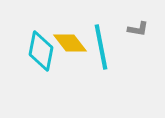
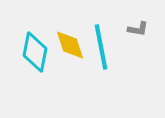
yellow diamond: moved 2 px down; rotated 20 degrees clockwise
cyan diamond: moved 6 px left, 1 px down
